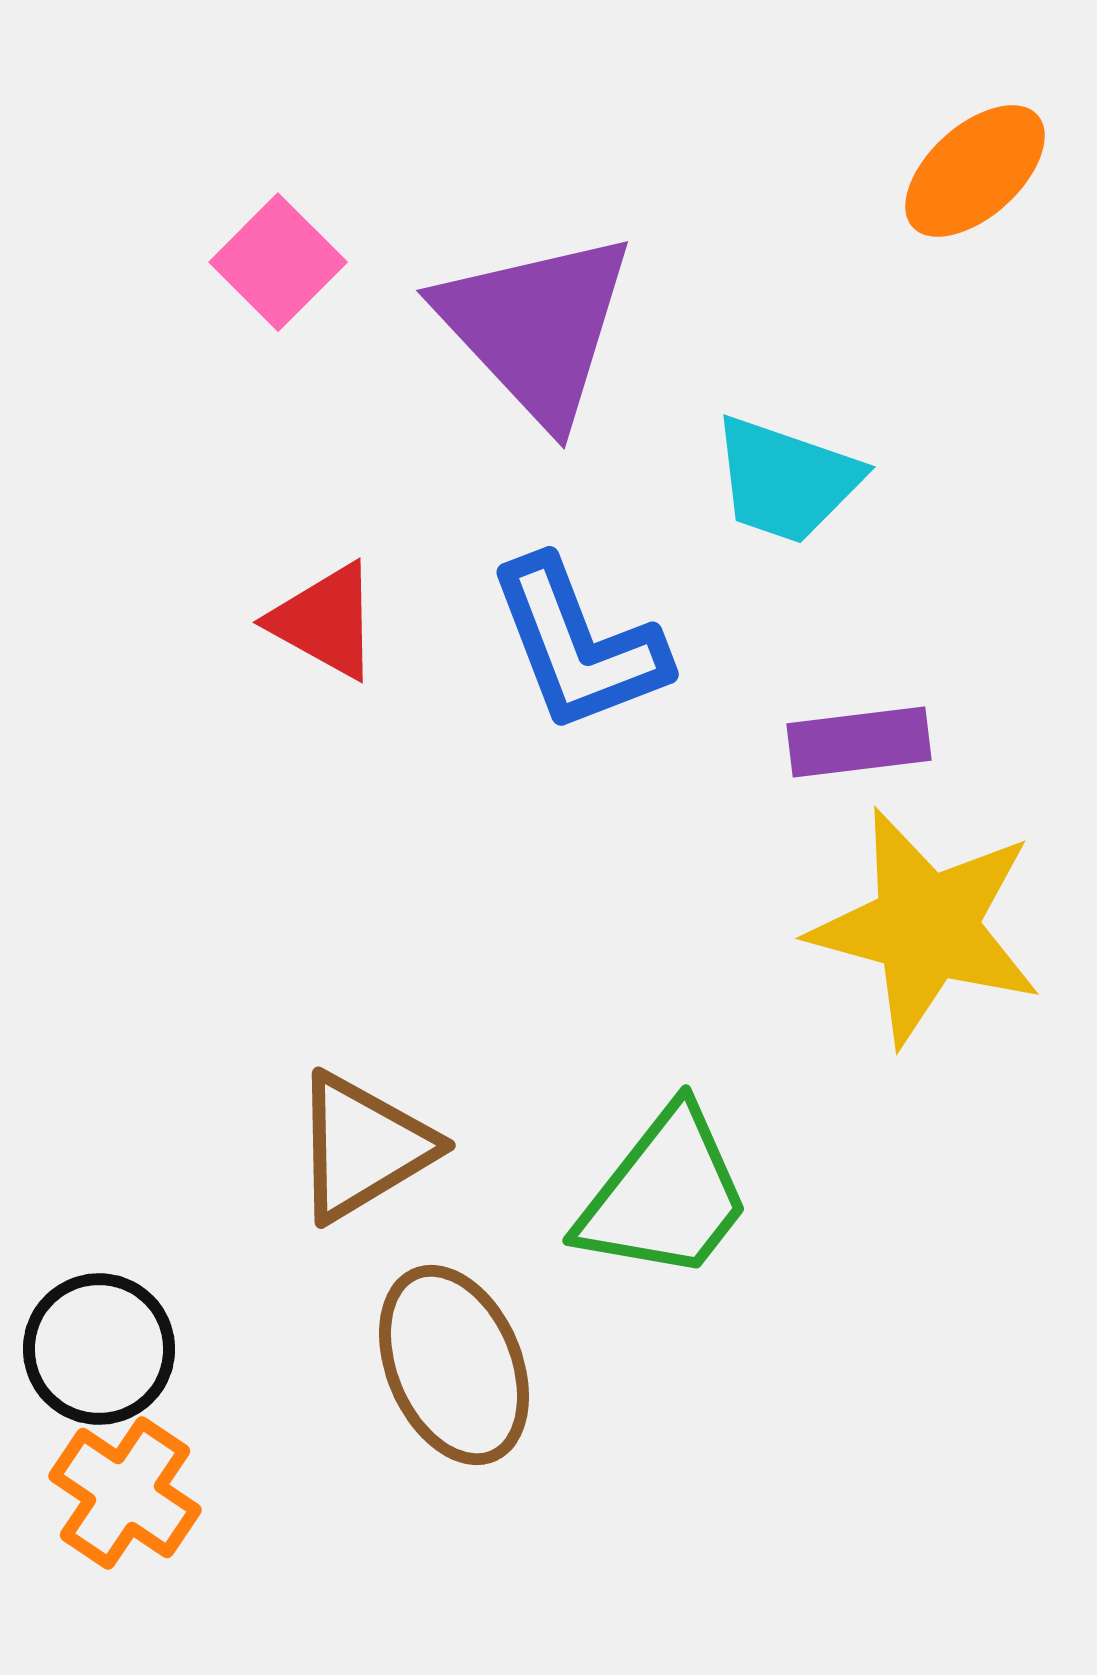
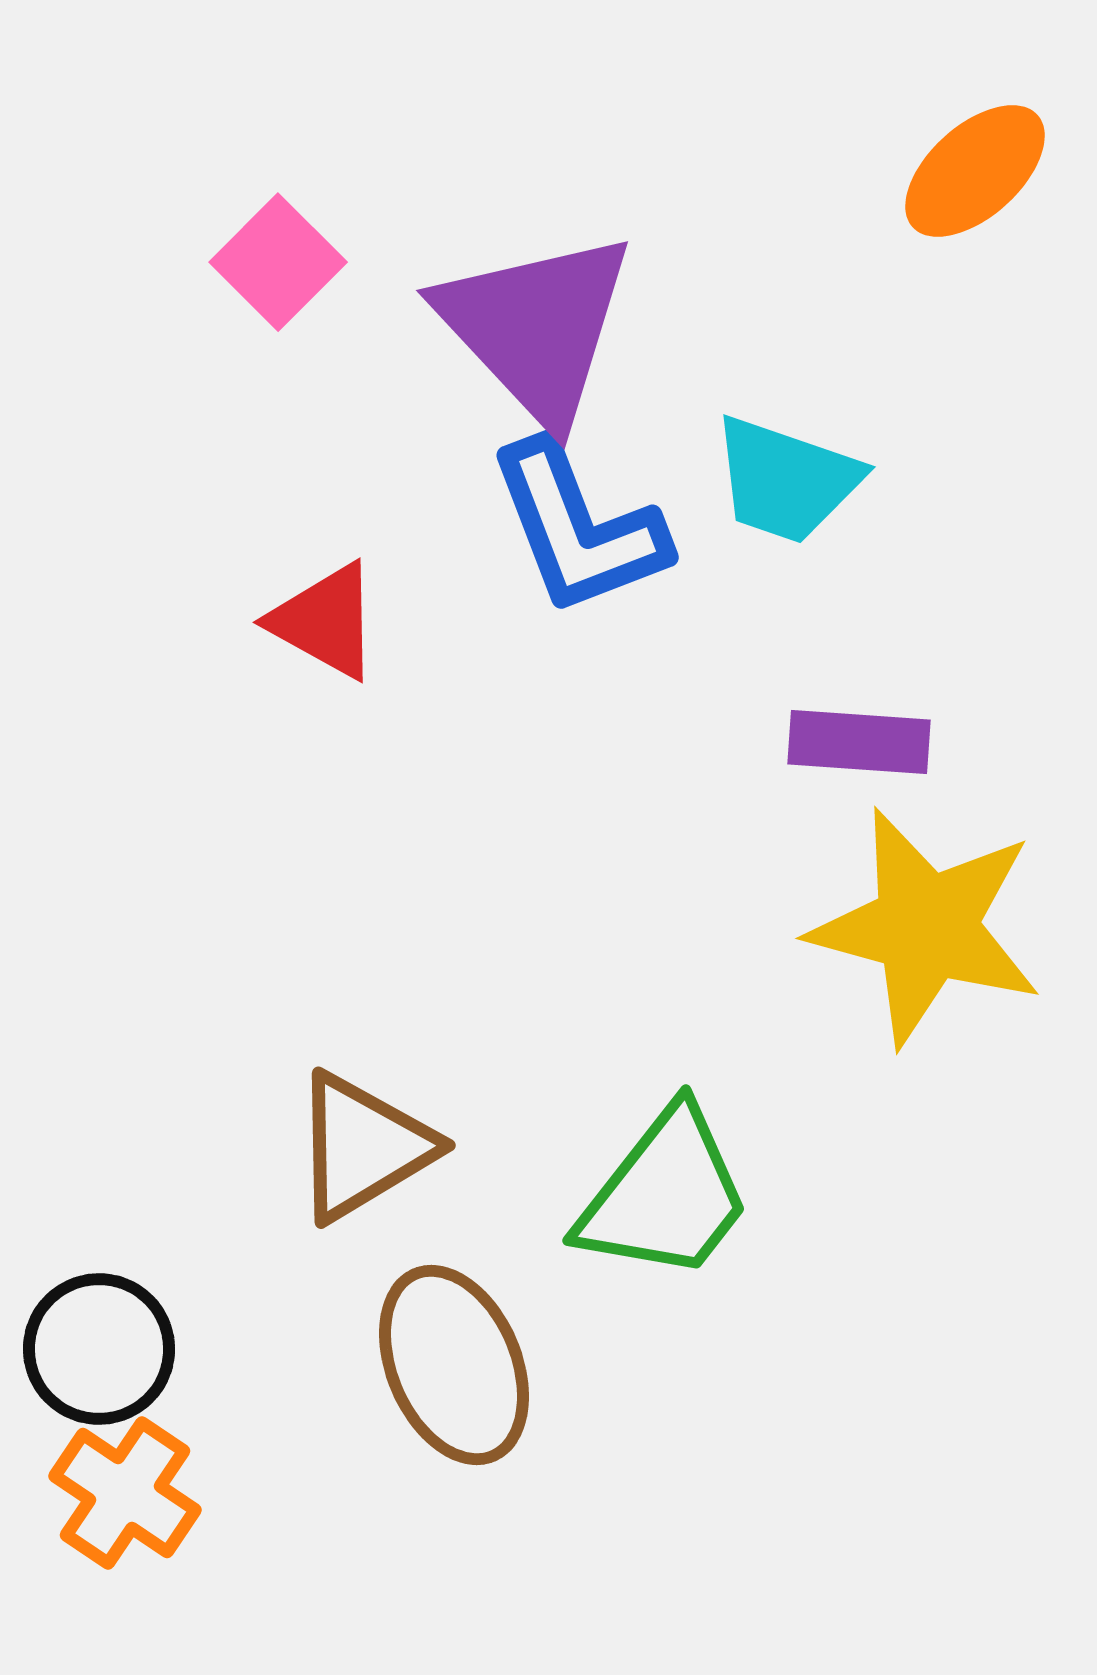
blue L-shape: moved 117 px up
purple rectangle: rotated 11 degrees clockwise
